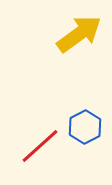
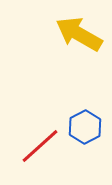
yellow arrow: rotated 114 degrees counterclockwise
